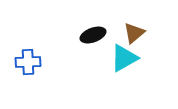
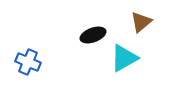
brown triangle: moved 7 px right, 11 px up
blue cross: rotated 25 degrees clockwise
